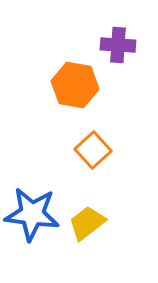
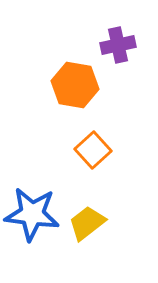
purple cross: rotated 16 degrees counterclockwise
